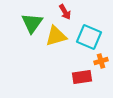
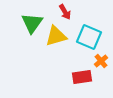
orange cross: rotated 24 degrees counterclockwise
